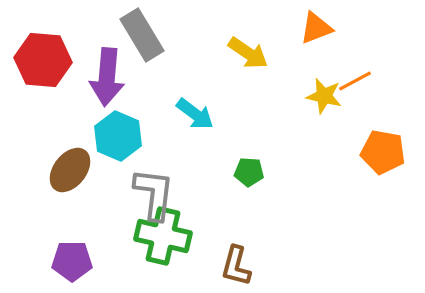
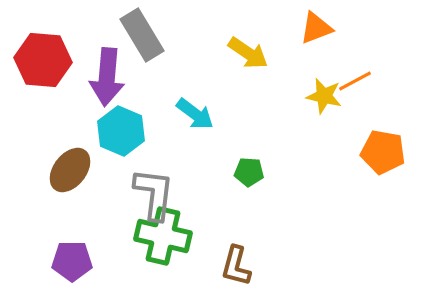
cyan hexagon: moved 3 px right, 5 px up
